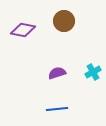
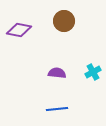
purple diamond: moved 4 px left
purple semicircle: rotated 24 degrees clockwise
